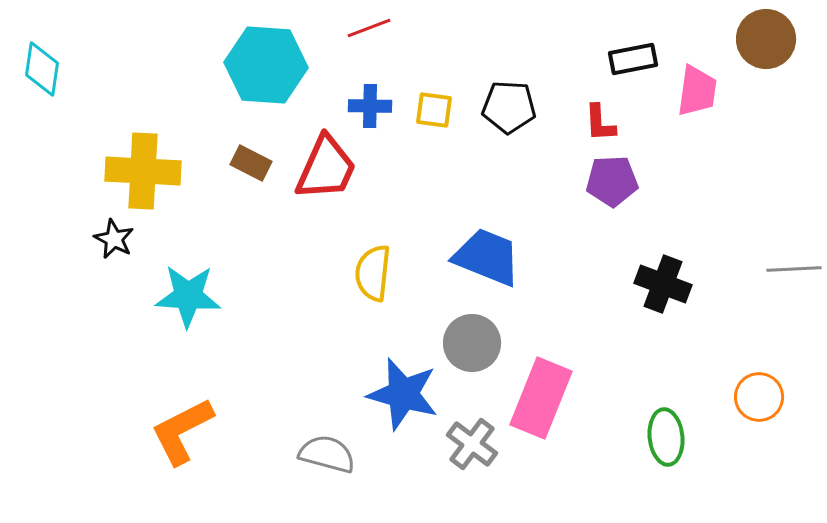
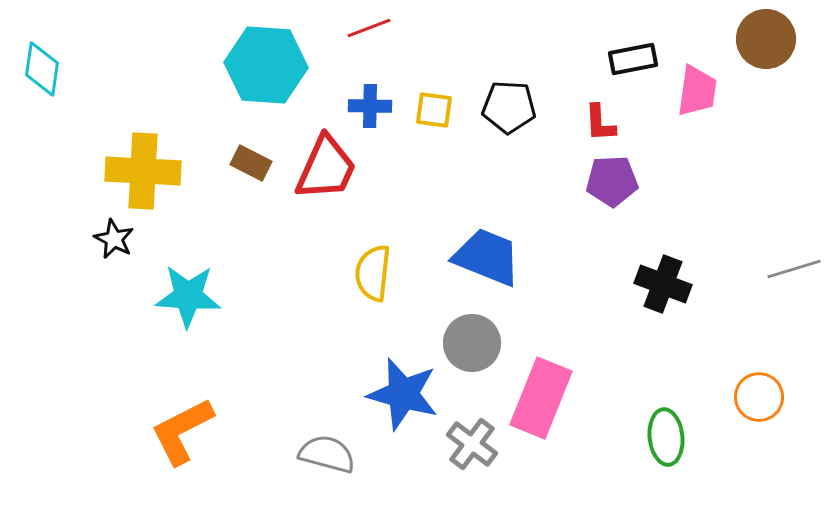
gray line: rotated 14 degrees counterclockwise
